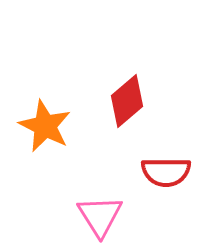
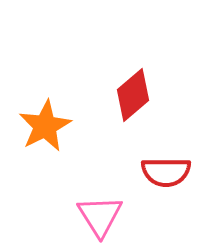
red diamond: moved 6 px right, 6 px up
orange star: rotated 18 degrees clockwise
